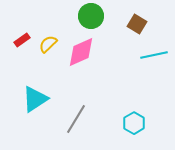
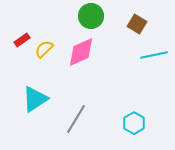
yellow semicircle: moved 4 px left, 5 px down
